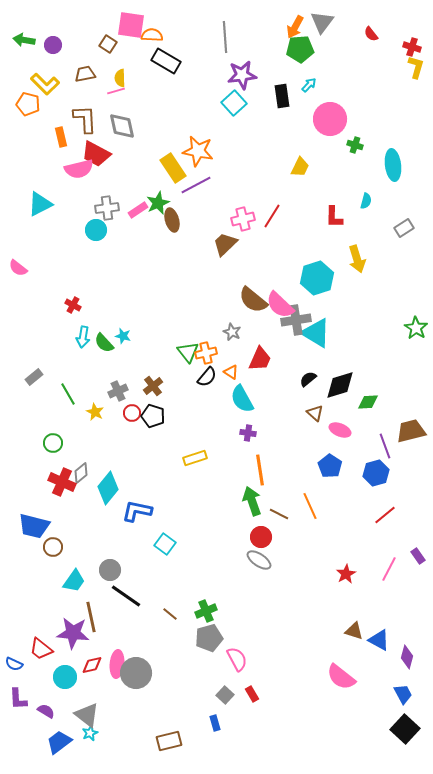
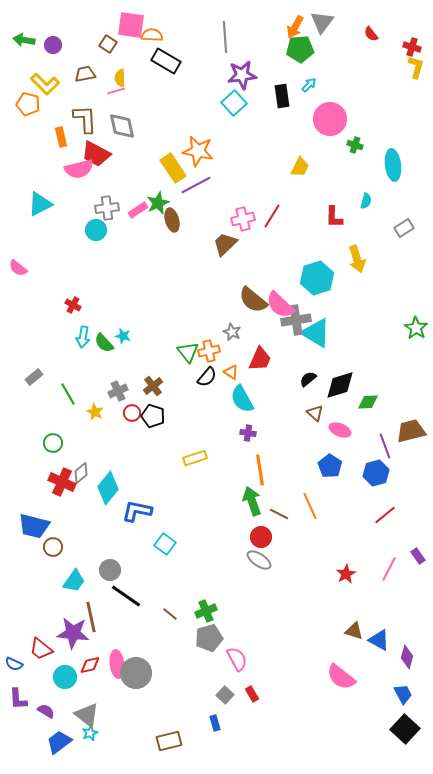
orange cross at (206, 353): moved 3 px right, 2 px up
pink ellipse at (117, 664): rotated 12 degrees counterclockwise
red diamond at (92, 665): moved 2 px left
